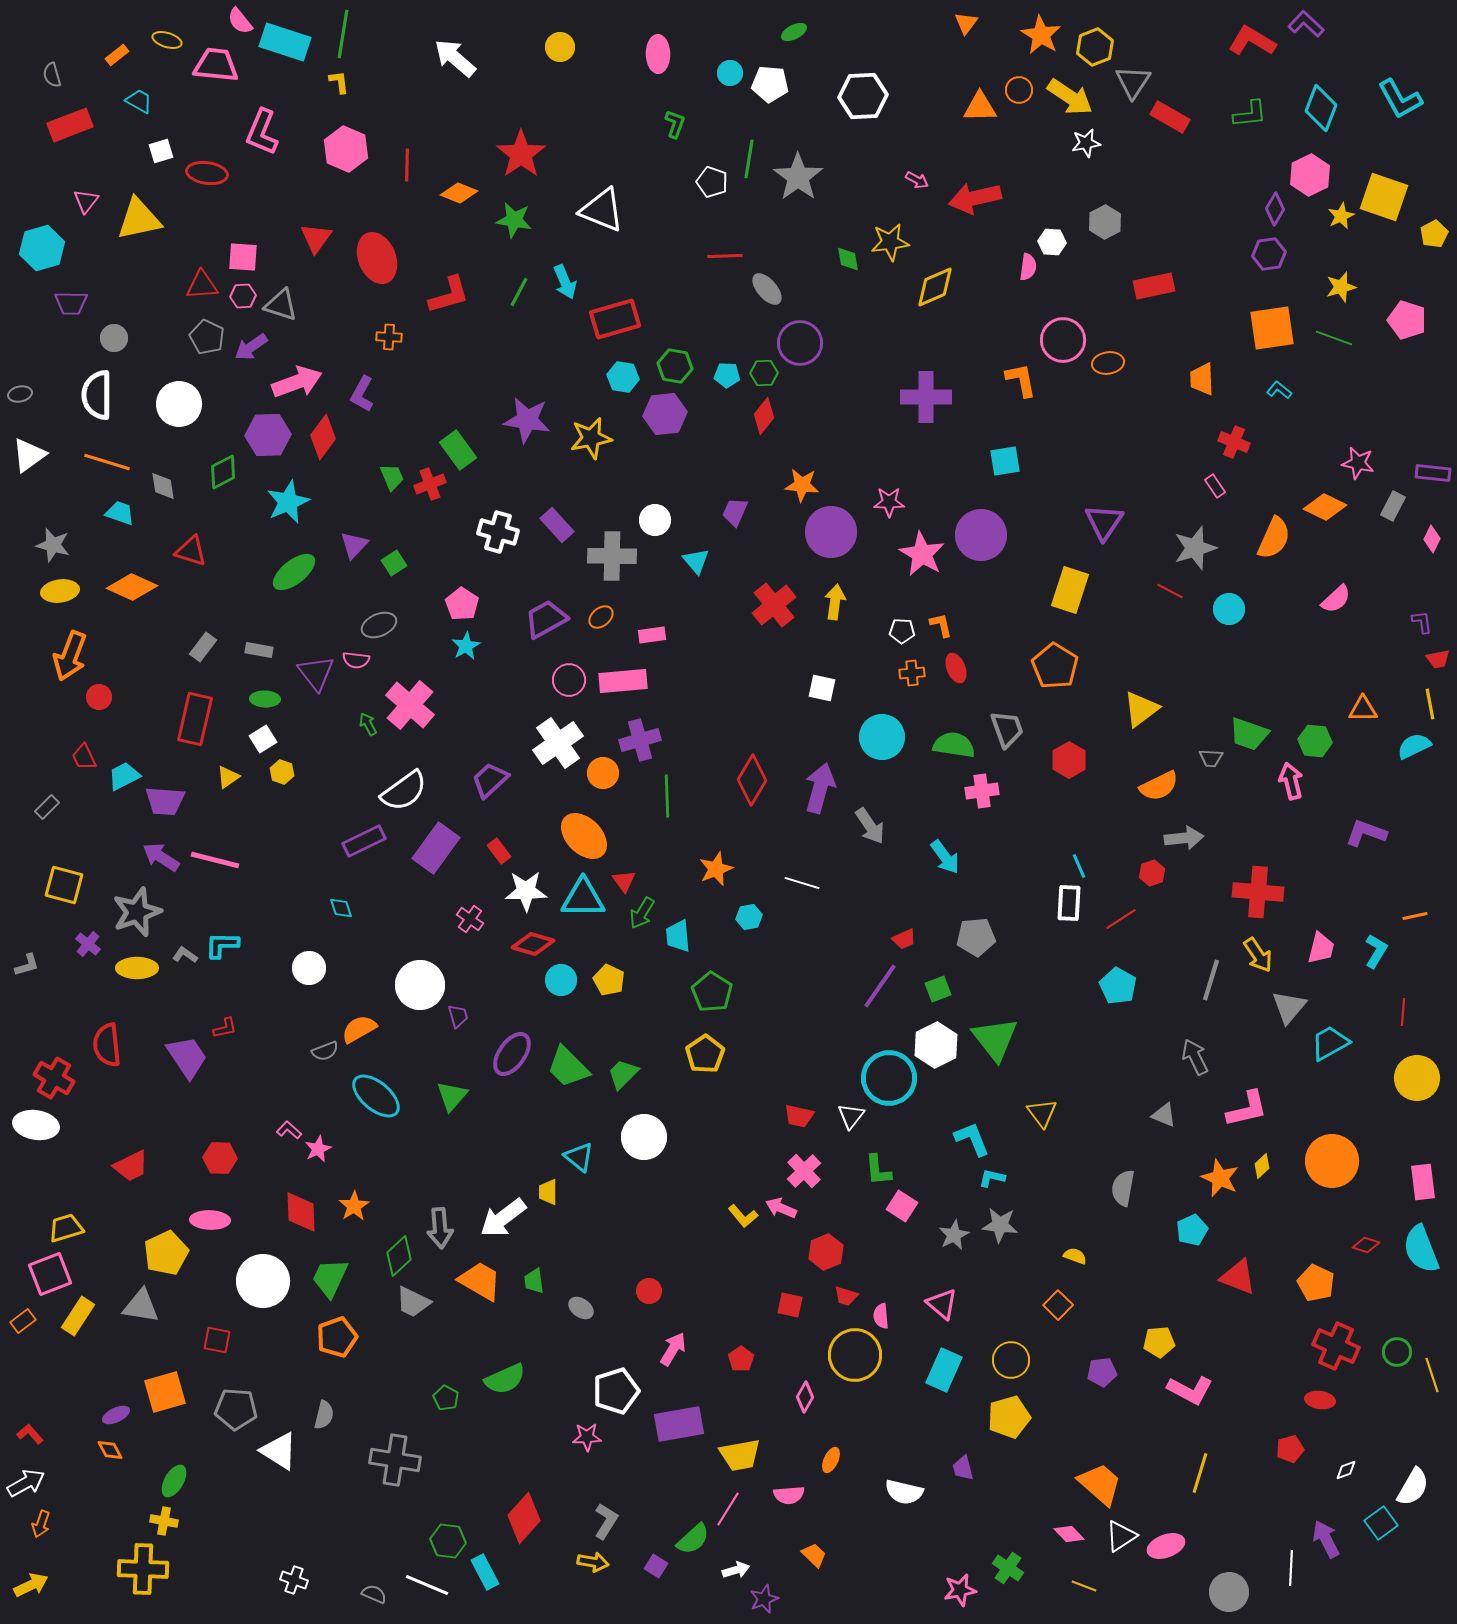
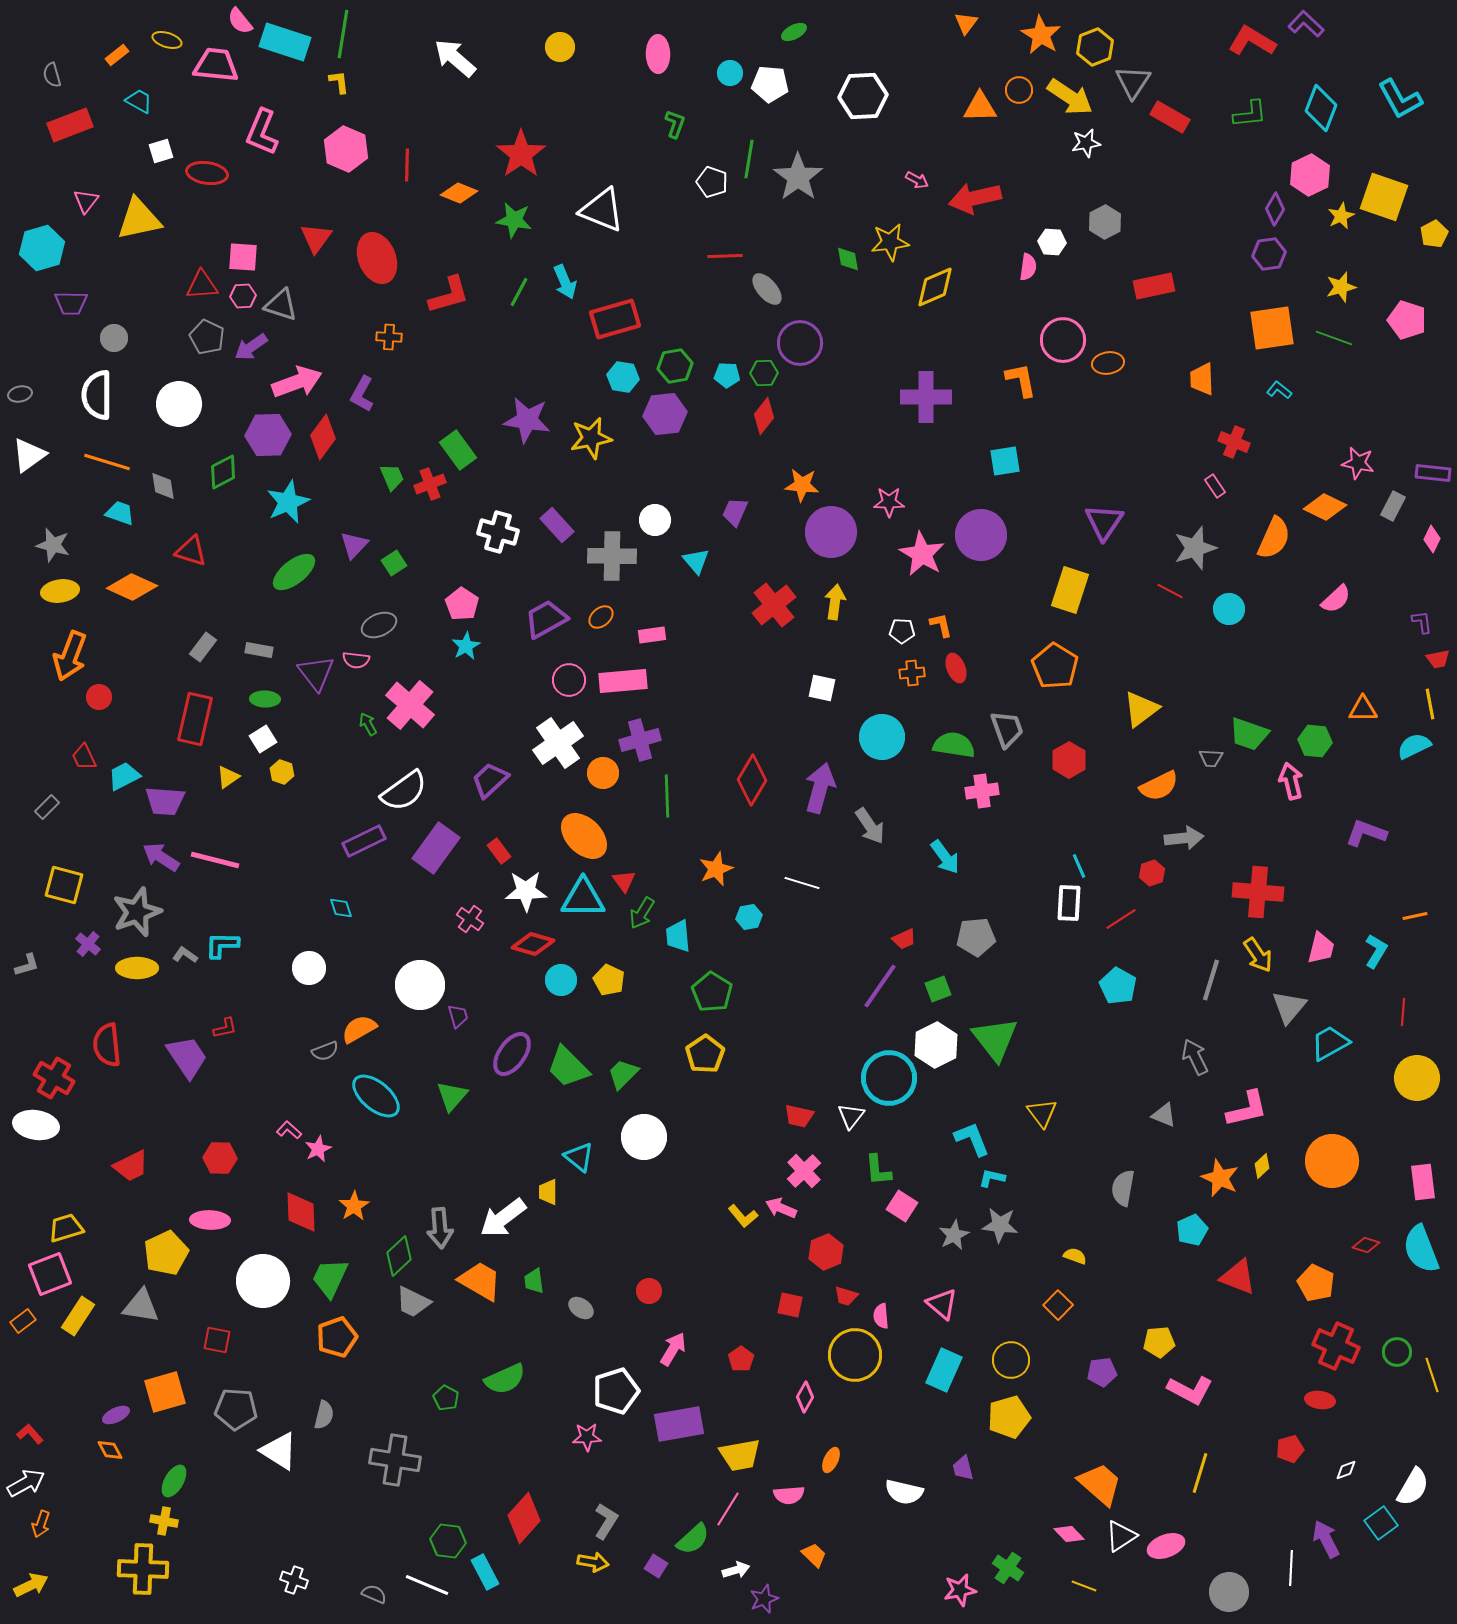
green hexagon at (675, 366): rotated 20 degrees counterclockwise
